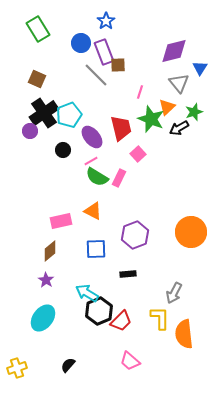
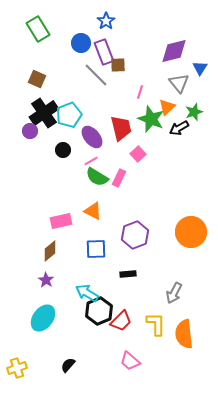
yellow L-shape at (160, 318): moved 4 px left, 6 px down
